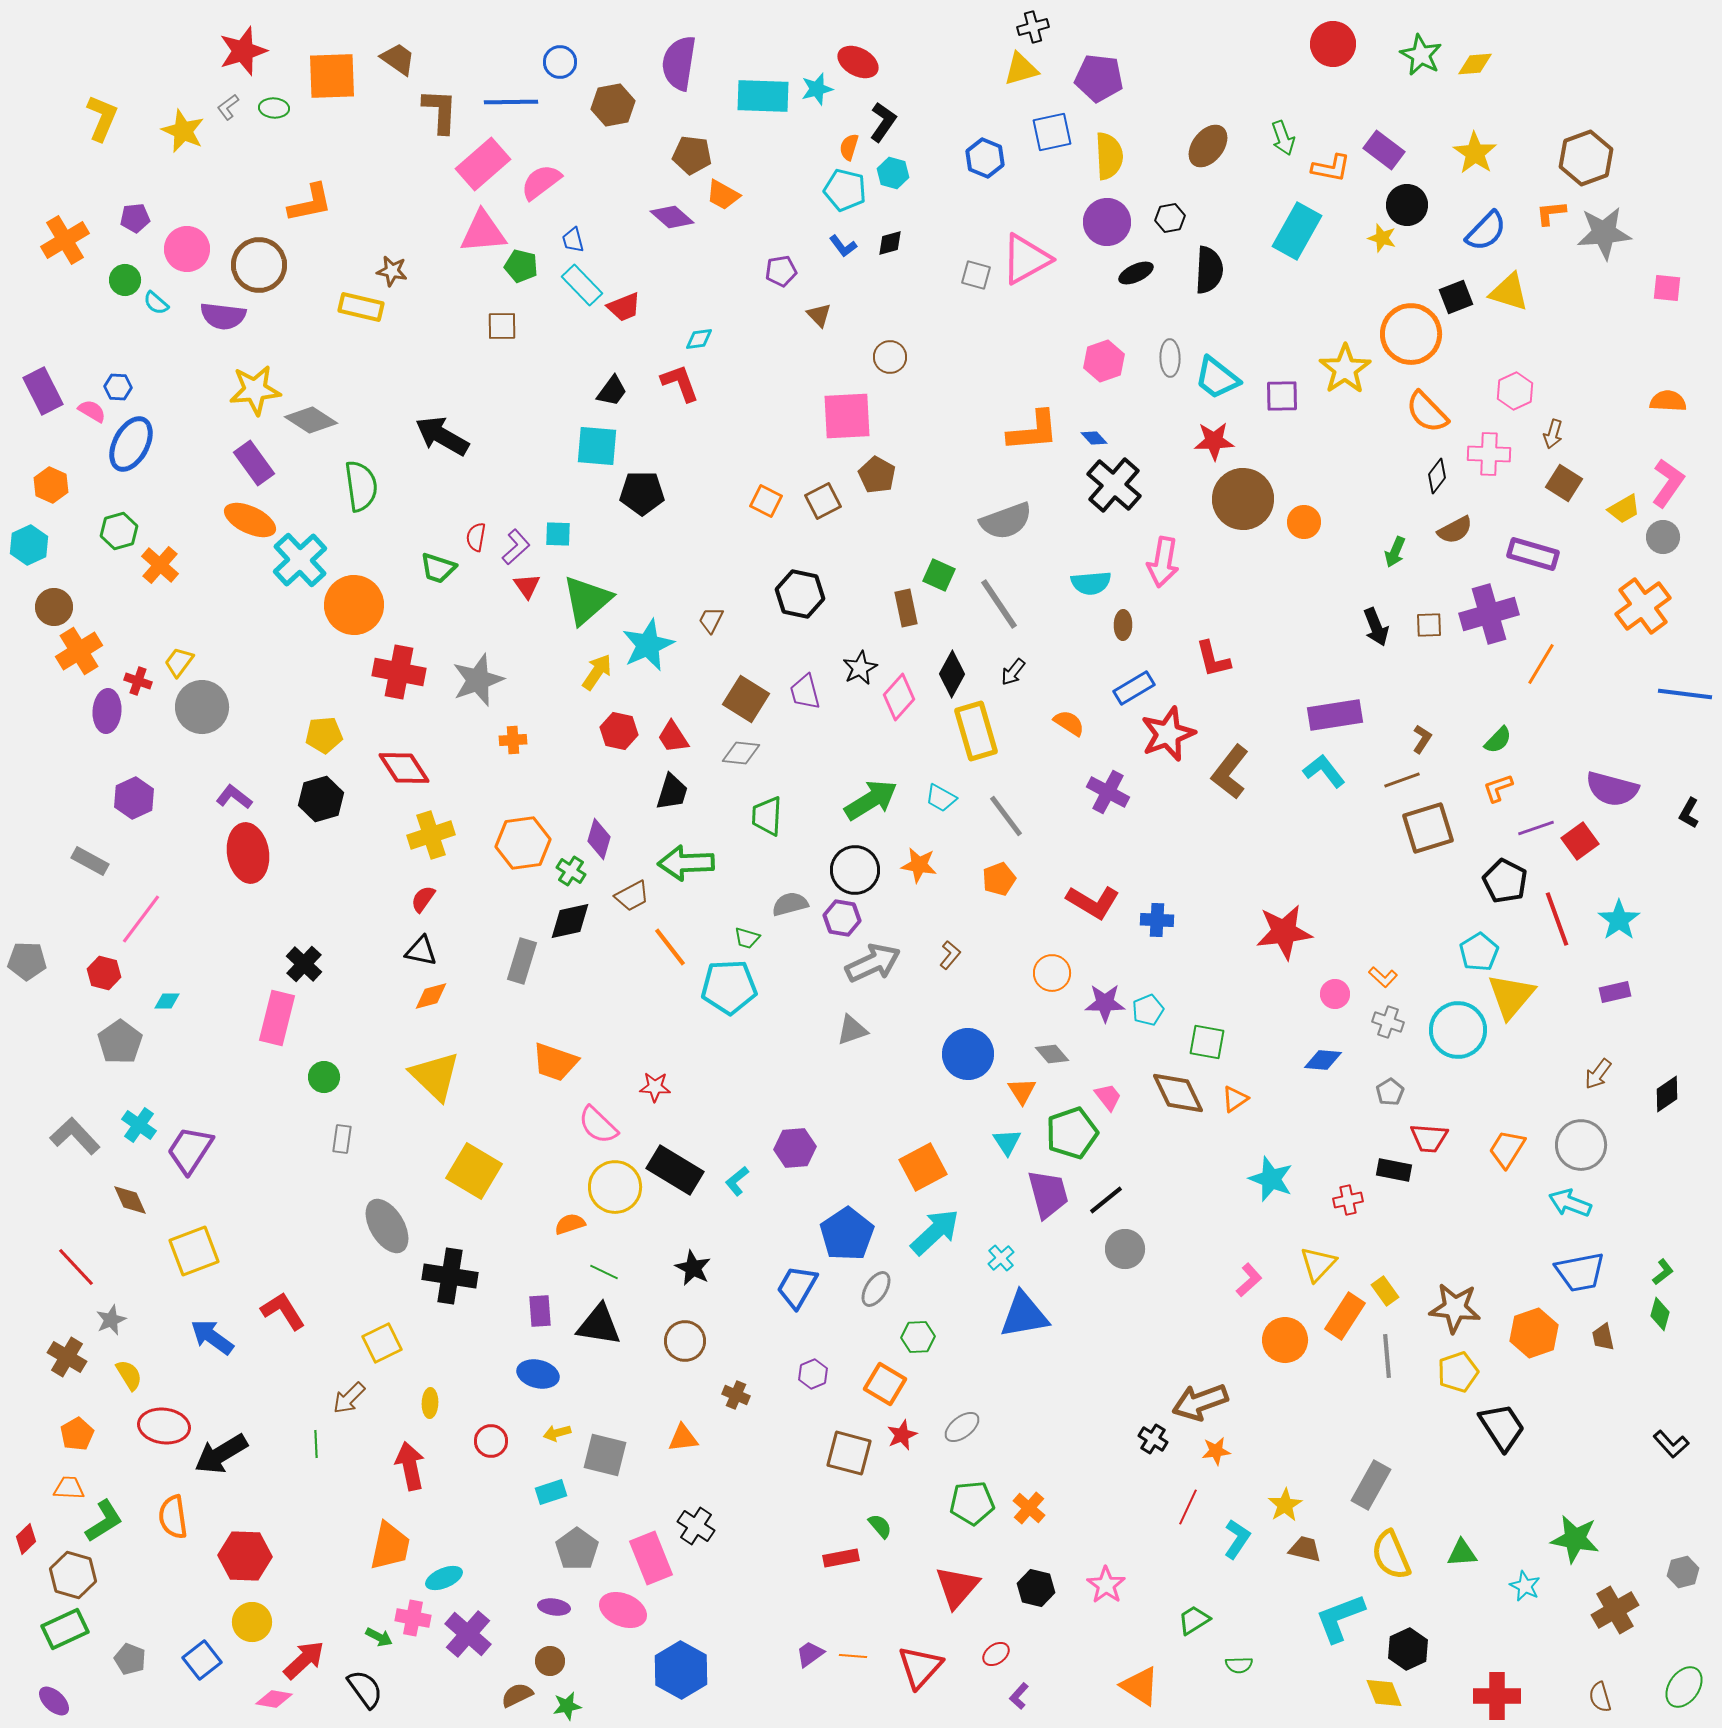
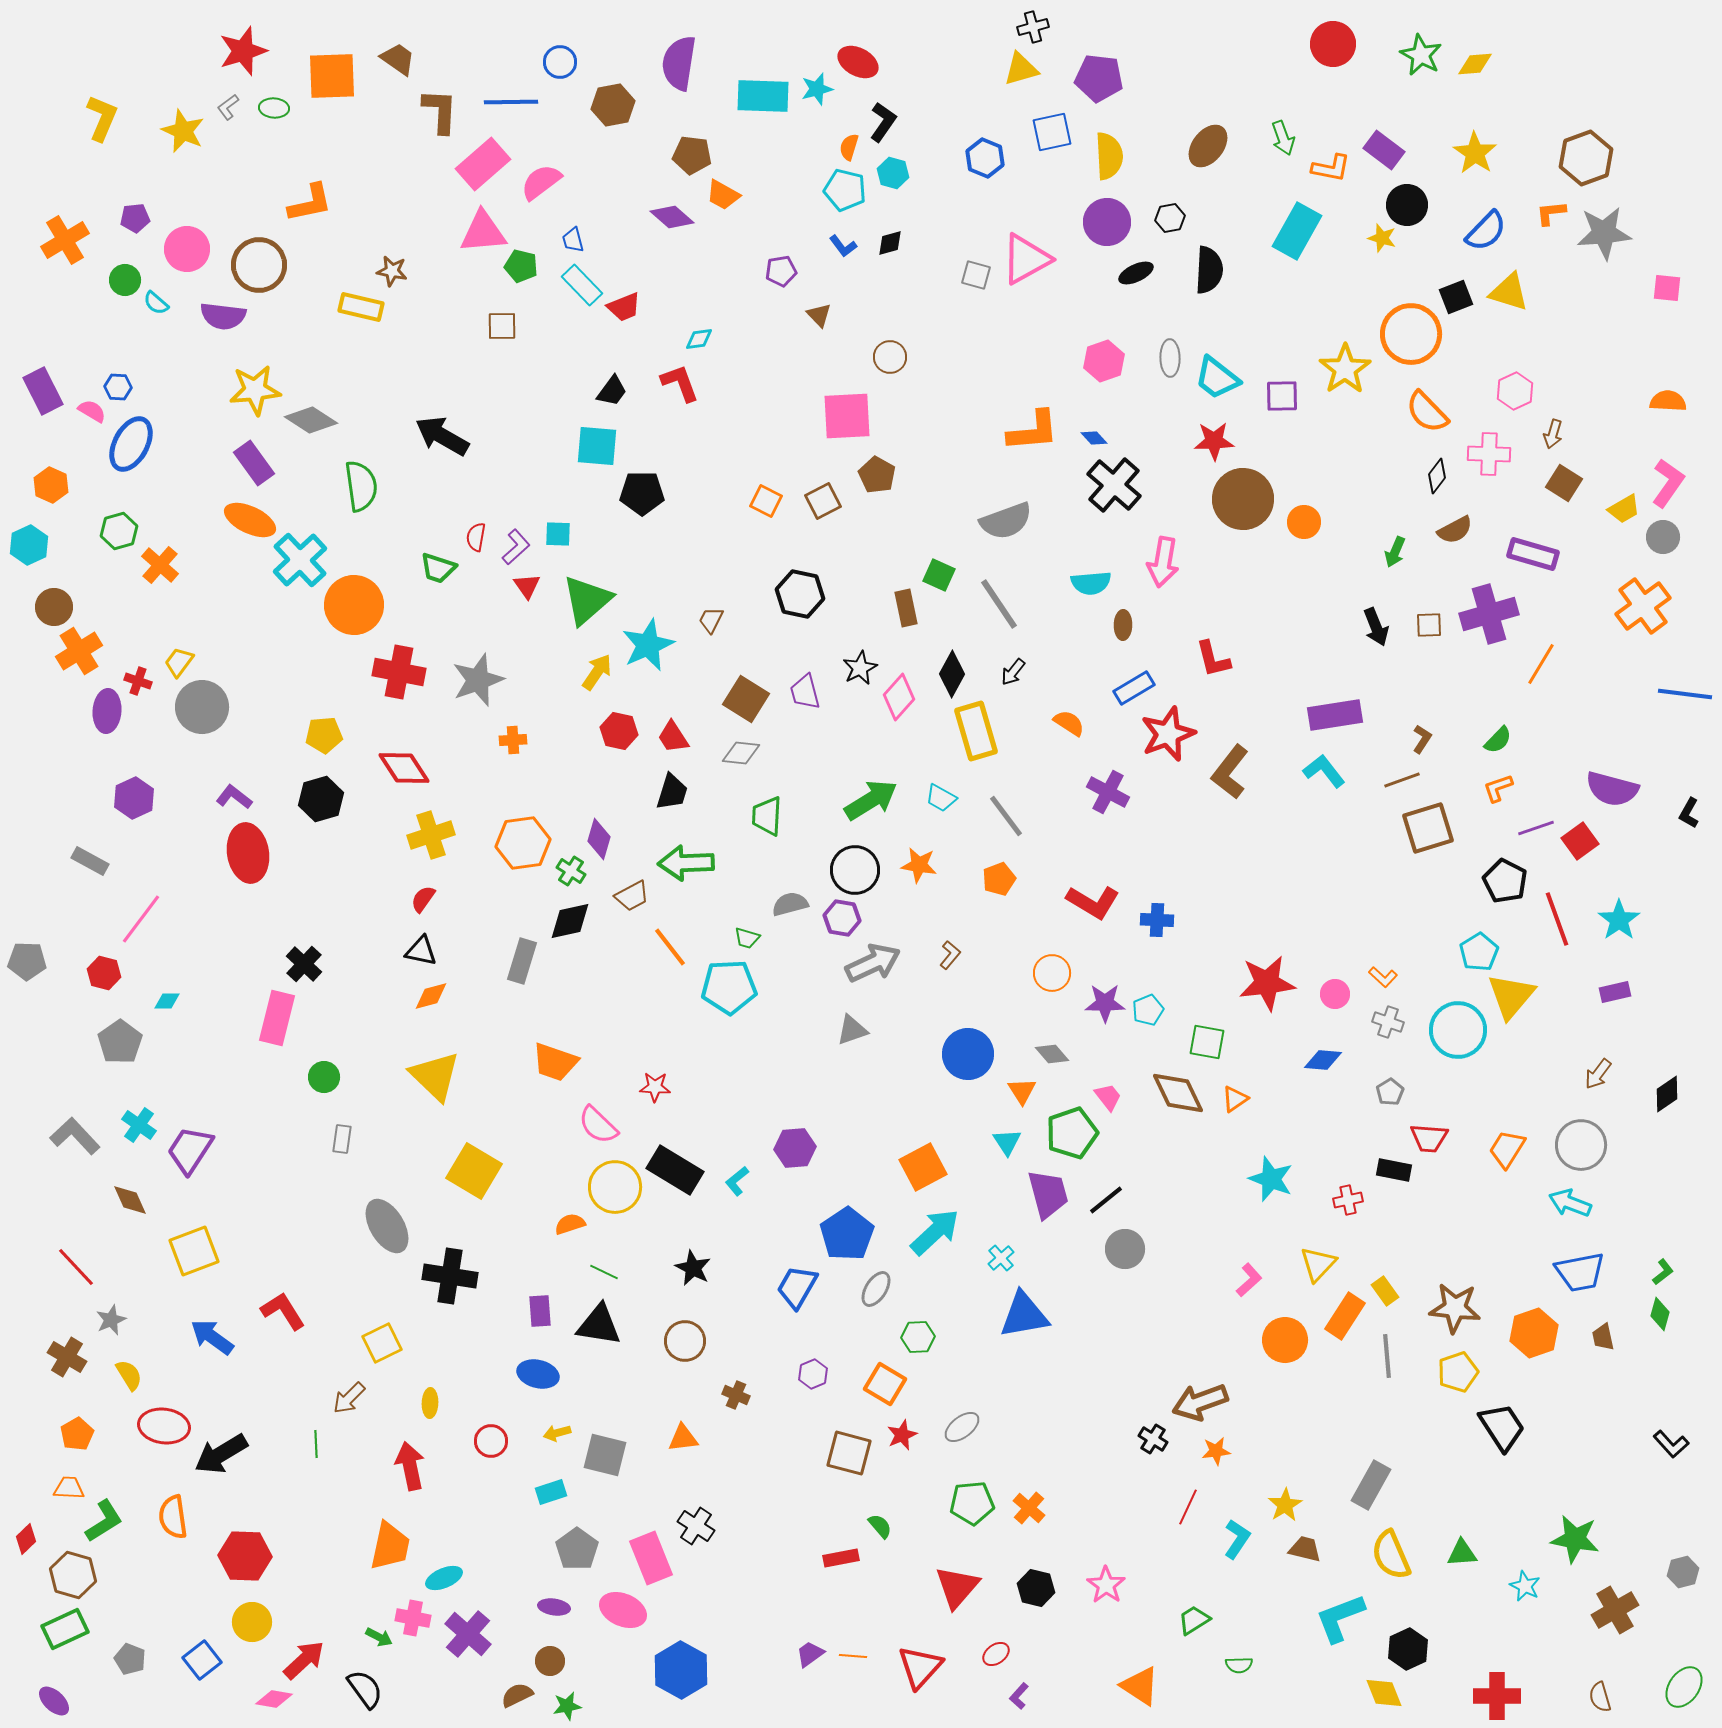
red star at (1284, 932): moved 17 px left, 51 px down
